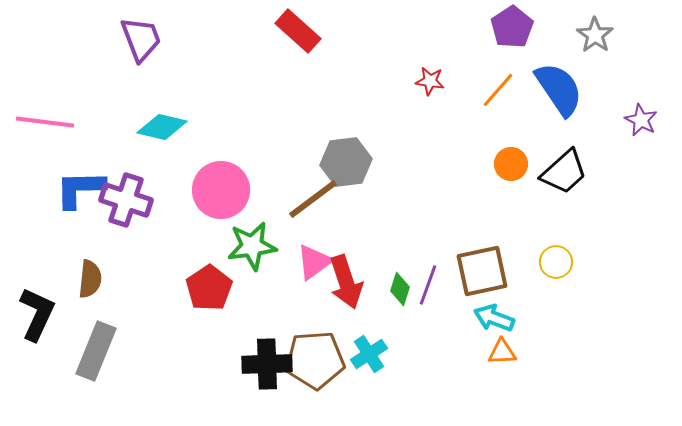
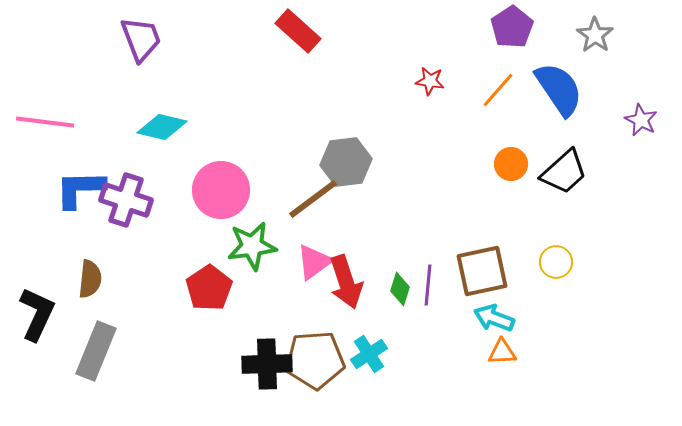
purple line: rotated 15 degrees counterclockwise
